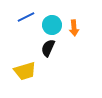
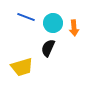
blue line: rotated 48 degrees clockwise
cyan circle: moved 1 px right, 2 px up
yellow trapezoid: moved 3 px left, 4 px up
